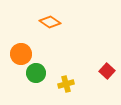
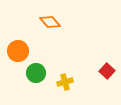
orange diamond: rotated 15 degrees clockwise
orange circle: moved 3 px left, 3 px up
yellow cross: moved 1 px left, 2 px up
